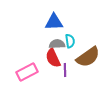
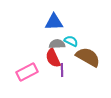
cyan semicircle: moved 1 px right; rotated 56 degrees counterclockwise
brown semicircle: rotated 115 degrees counterclockwise
purple line: moved 3 px left
